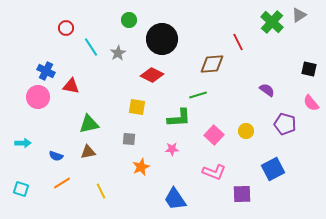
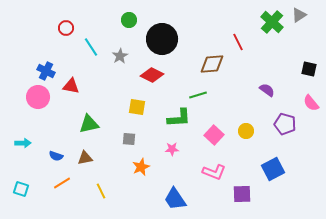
gray star: moved 2 px right, 3 px down
brown triangle: moved 3 px left, 6 px down
